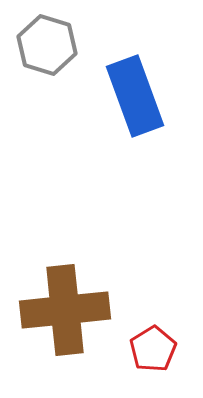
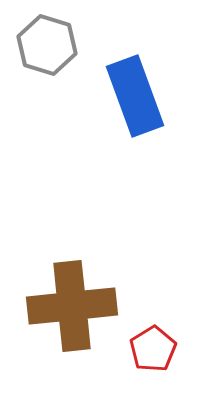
brown cross: moved 7 px right, 4 px up
